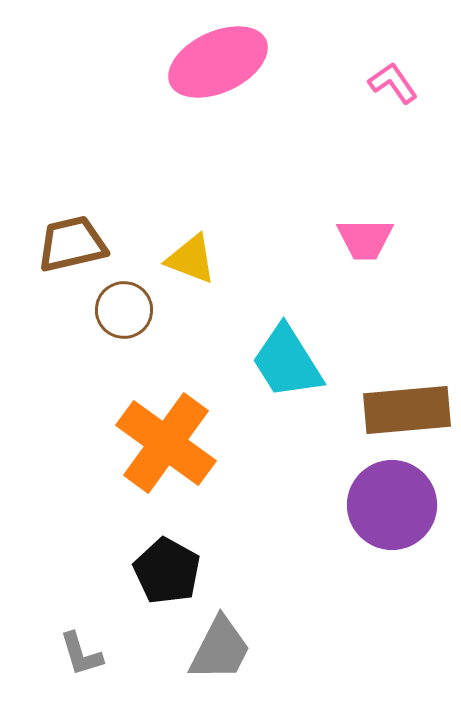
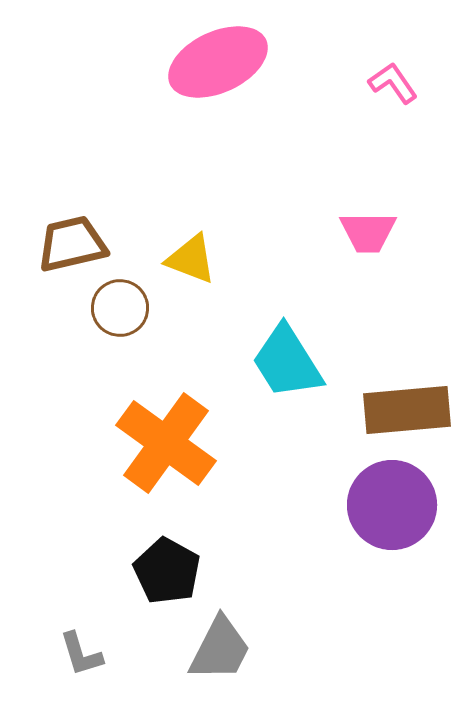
pink trapezoid: moved 3 px right, 7 px up
brown circle: moved 4 px left, 2 px up
